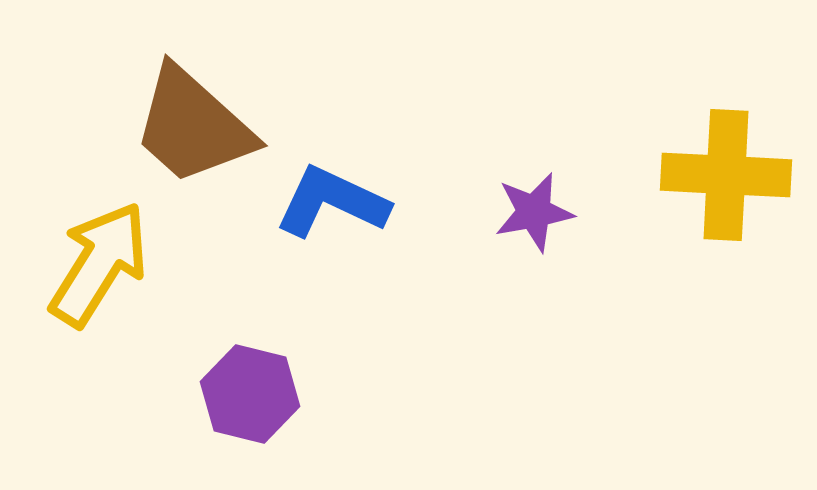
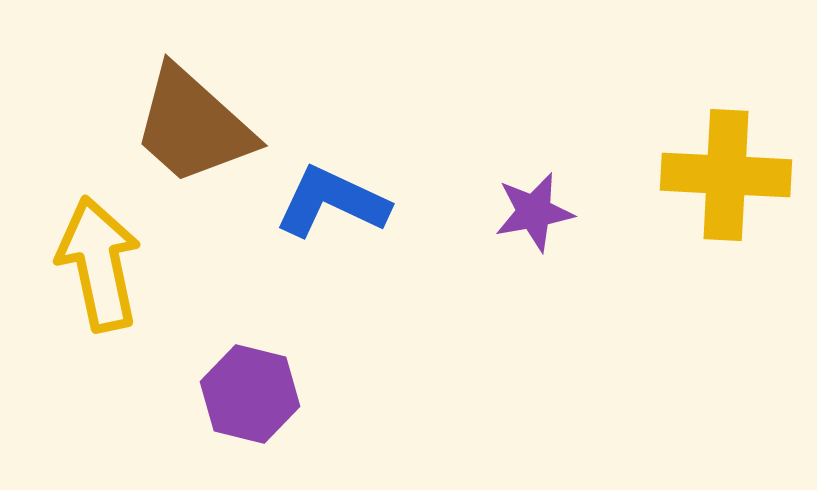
yellow arrow: rotated 44 degrees counterclockwise
